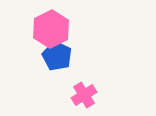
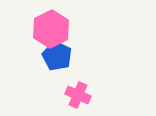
pink cross: moved 6 px left; rotated 35 degrees counterclockwise
